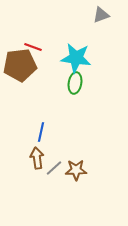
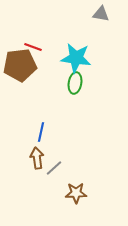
gray triangle: moved 1 px up; rotated 30 degrees clockwise
brown star: moved 23 px down
